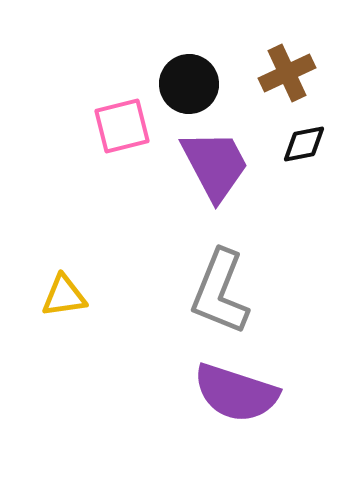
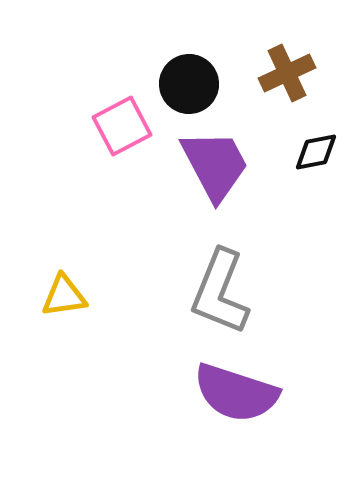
pink square: rotated 14 degrees counterclockwise
black diamond: moved 12 px right, 8 px down
